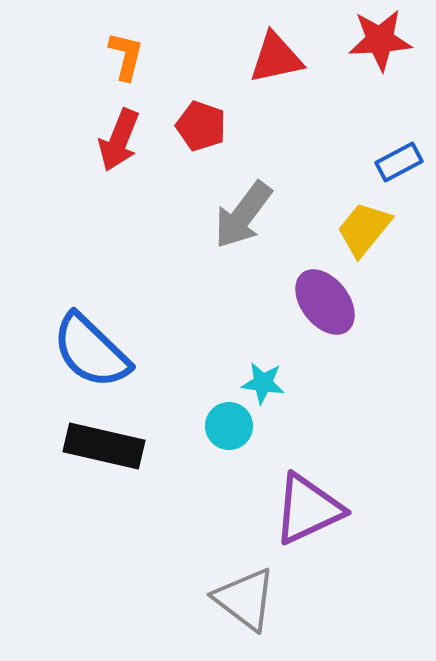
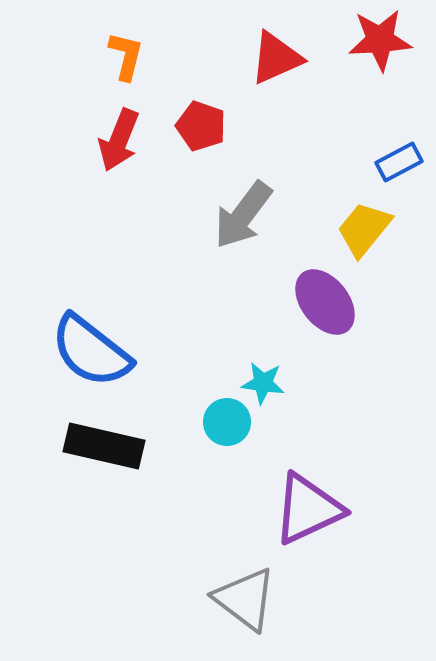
red triangle: rotated 12 degrees counterclockwise
blue semicircle: rotated 6 degrees counterclockwise
cyan circle: moved 2 px left, 4 px up
